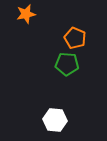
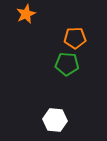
orange star: rotated 12 degrees counterclockwise
orange pentagon: rotated 25 degrees counterclockwise
